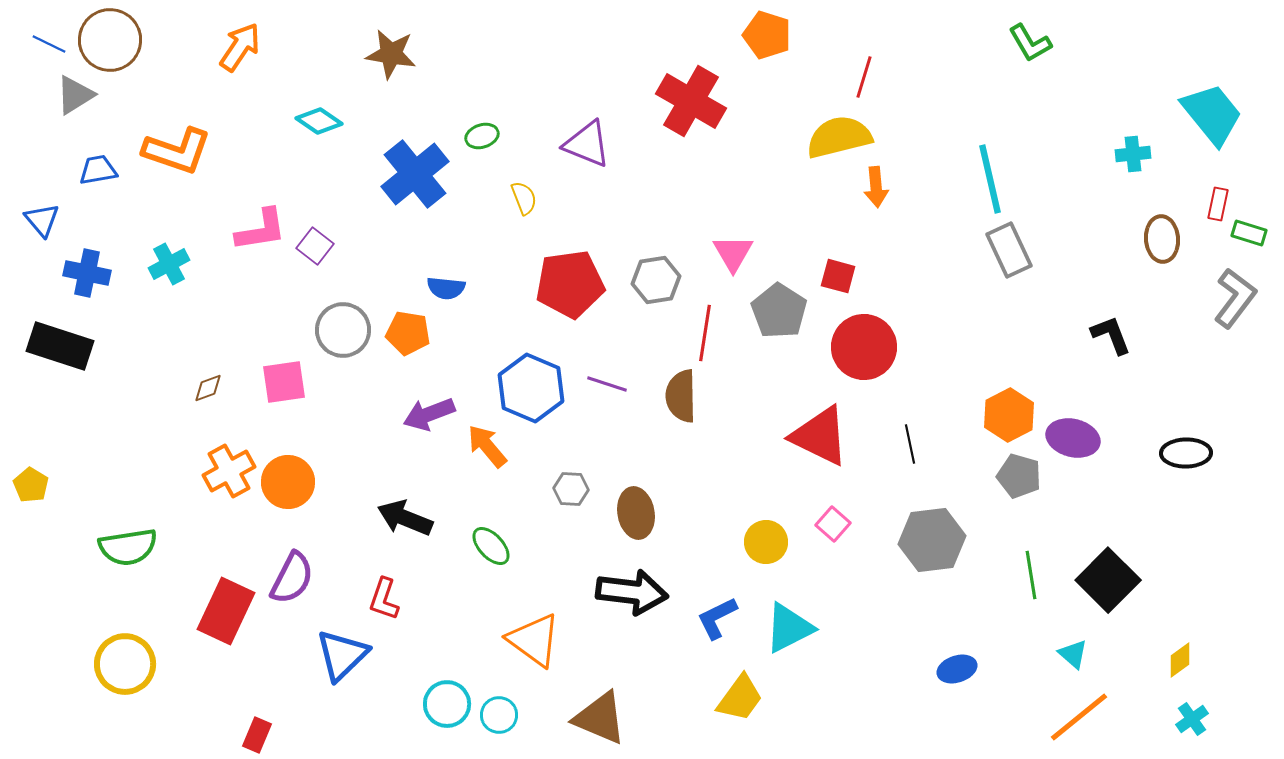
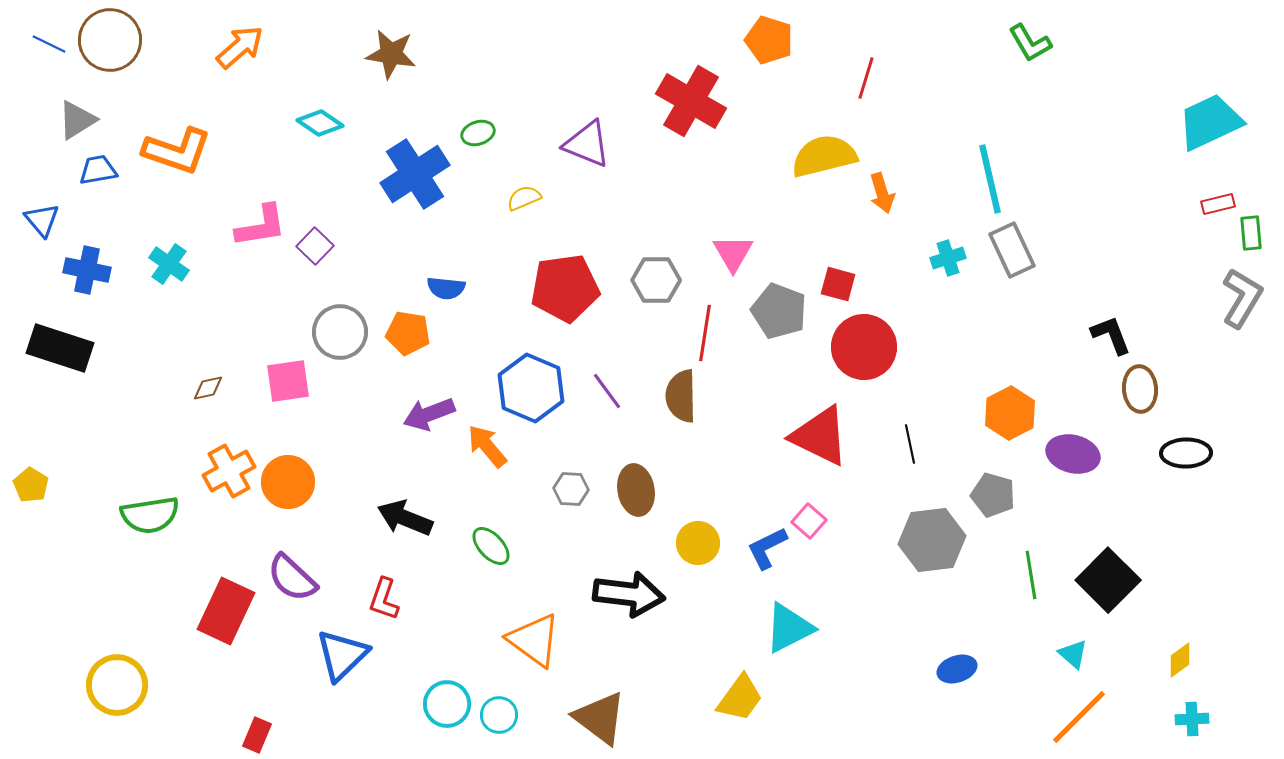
orange pentagon at (767, 35): moved 2 px right, 5 px down
orange arrow at (240, 47): rotated 15 degrees clockwise
red line at (864, 77): moved 2 px right, 1 px down
gray triangle at (75, 95): moved 2 px right, 25 px down
cyan trapezoid at (1212, 114): moved 2 px left, 8 px down; rotated 76 degrees counterclockwise
cyan diamond at (319, 121): moved 1 px right, 2 px down
green ellipse at (482, 136): moved 4 px left, 3 px up
yellow semicircle at (839, 137): moved 15 px left, 19 px down
cyan cross at (1133, 154): moved 185 px left, 104 px down; rotated 12 degrees counterclockwise
blue cross at (415, 174): rotated 6 degrees clockwise
orange arrow at (876, 187): moved 6 px right, 6 px down; rotated 12 degrees counterclockwise
yellow semicircle at (524, 198): rotated 92 degrees counterclockwise
red rectangle at (1218, 204): rotated 64 degrees clockwise
pink L-shape at (261, 230): moved 4 px up
green rectangle at (1249, 233): moved 2 px right; rotated 68 degrees clockwise
brown ellipse at (1162, 239): moved 22 px left, 150 px down
purple square at (315, 246): rotated 6 degrees clockwise
gray rectangle at (1009, 250): moved 3 px right
cyan cross at (169, 264): rotated 27 degrees counterclockwise
blue cross at (87, 273): moved 3 px up
red square at (838, 276): moved 8 px down
gray hexagon at (656, 280): rotated 9 degrees clockwise
red pentagon at (570, 284): moved 5 px left, 4 px down
gray L-shape at (1235, 298): moved 7 px right; rotated 6 degrees counterclockwise
gray pentagon at (779, 311): rotated 12 degrees counterclockwise
gray circle at (343, 330): moved 3 px left, 2 px down
black rectangle at (60, 346): moved 2 px down
pink square at (284, 382): moved 4 px right, 1 px up
purple line at (607, 384): moved 7 px down; rotated 36 degrees clockwise
brown diamond at (208, 388): rotated 8 degrees clockwise
orange hexagon at (1009, 415): moved 1 px right, 2 px up
purple ellipse at (1073, 438): moved 16 px down
gray pentagon at (1019, 476): moved 26 px left, 19 px down
brown ellipse at (636, 513): moved 23 px up
pink square at (833, 524): moved 24 px left, 3 px up
yellow circle at (766, 542): moved 68 px left, 1 px down
green semicircle at (128, 547): moved 22 px right, 32 px up
purple semicircle at (292, 578): rotated 106 degrees clockwise
black arrow at (632, 592): moved 3 px left, 2 px down
blue L-shape at (717, 618): moved 50 px right, 70 px up
yellow circle at (125, 664): moved 8 px left, 21 px down
orange line at (1079, 717): rotated 6 degrees counterclockwise
brown triangle at (600, 718): rotated 14 degrees clockwise
cyan cross at (1192, 719): rotated 32 degrees clockwise
